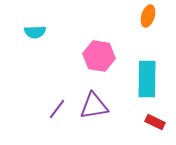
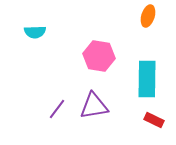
red rectangle: moved 1 px left, 2 px up
